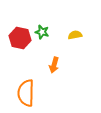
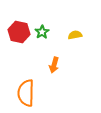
green star: rotated 24 degrees clockwise
red hexagon: moved 1 px left, 6 px up
